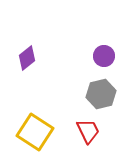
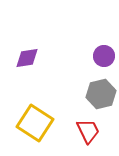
purple diamond: rotated 30 degrees clockwise
yellow square: moved 9 px up
